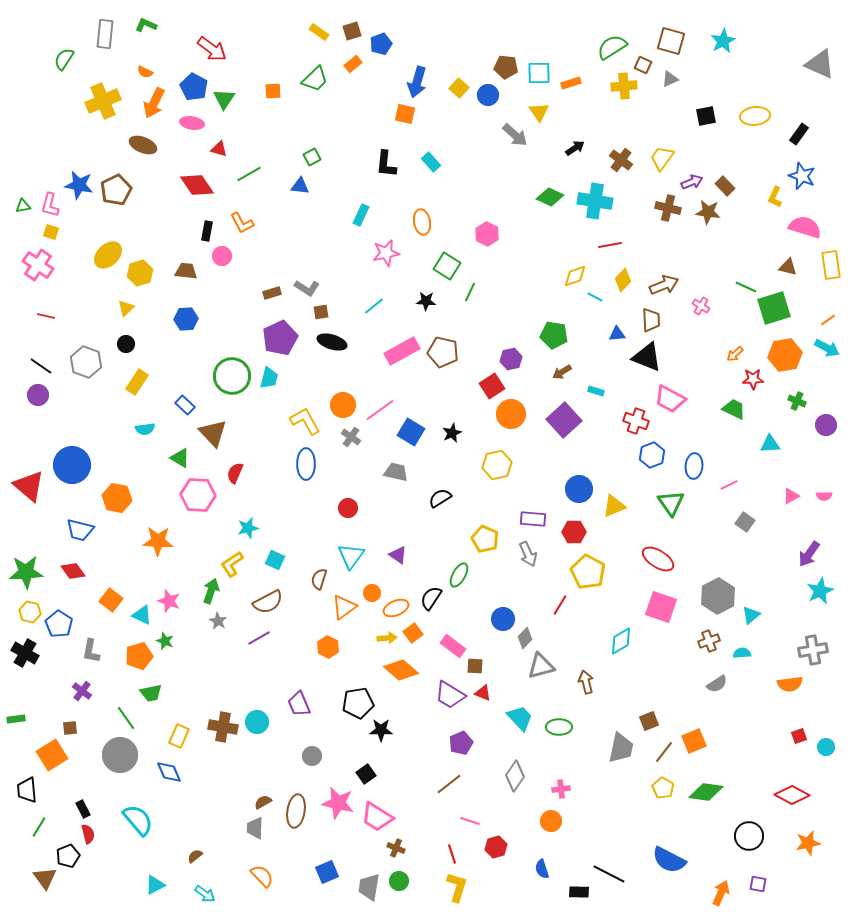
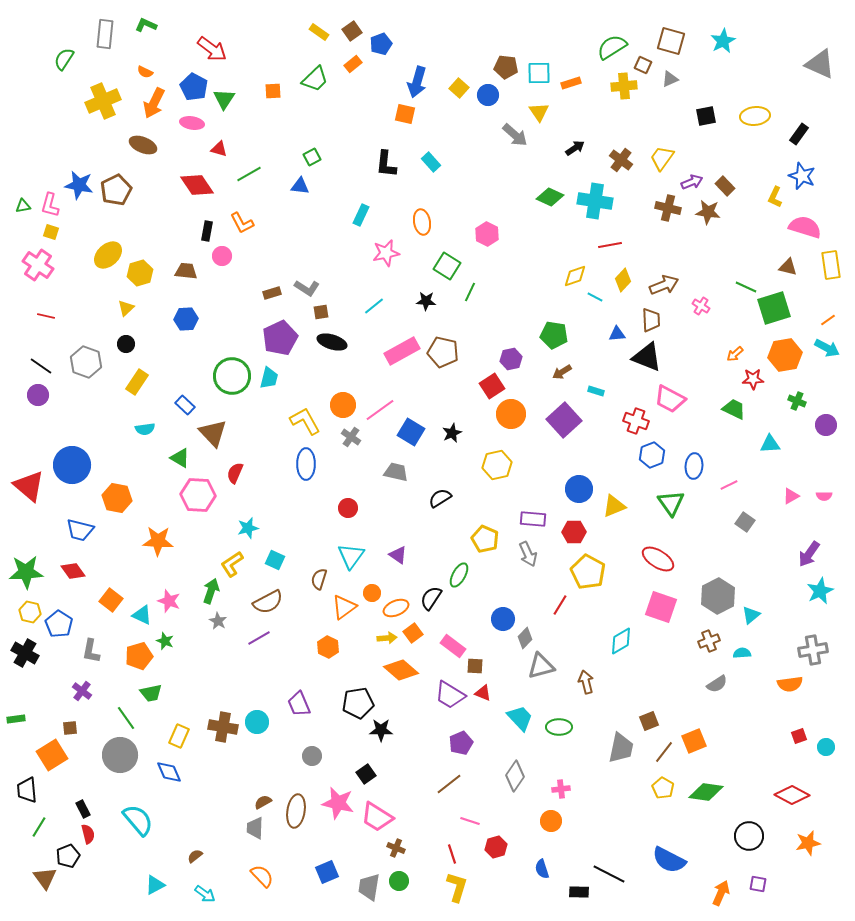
brown square at (352, 31): rotated 18 degrees counterclockwise
